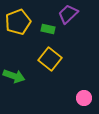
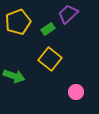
green rectangle: rotated 48 degrees counterclockwise
pink circle: moved 8 px left, 6 px up
